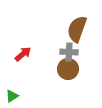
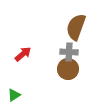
brown semicircle: moved 1 px left, 2 px up
green triangle: moved 2 px right, 1 px up
